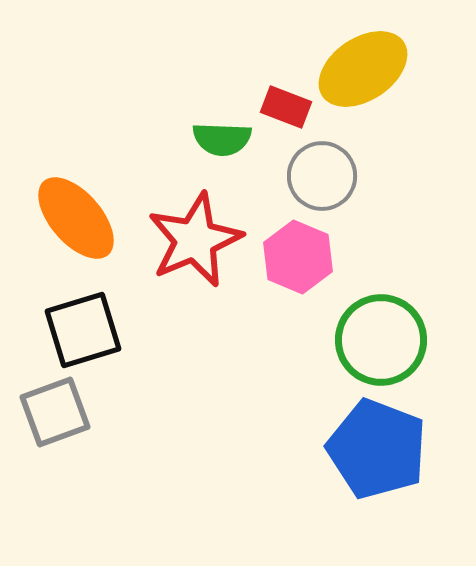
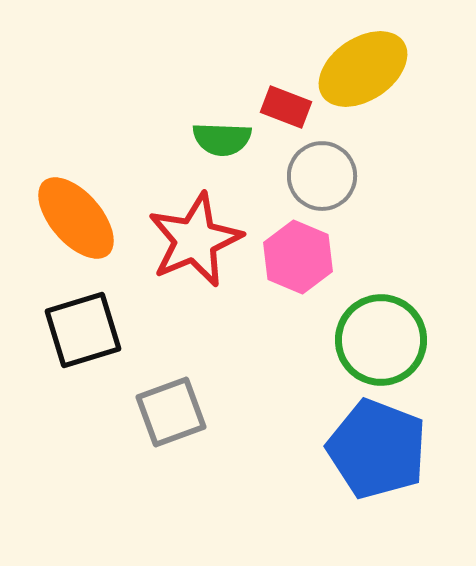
gray square: moved 116 px right
